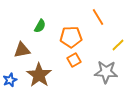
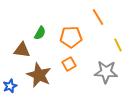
green semicircle: moved 7 px down
yellow line: rotated 72 degrees counterclockwise
brown triangle: rotated 18 degrees clockwise
orange square: moved 5 px left, 4 px down
brown star: rotated 10 degrees counterclockwise
blue star: moved 6 px down
